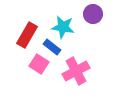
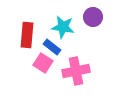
purple circle: moved 3 px down
red rectangle: rotated 25 degrees counterclockwise
pink square: moved 4 px right, 1 px up
pink cross: rotated 16 degrees clockwise
